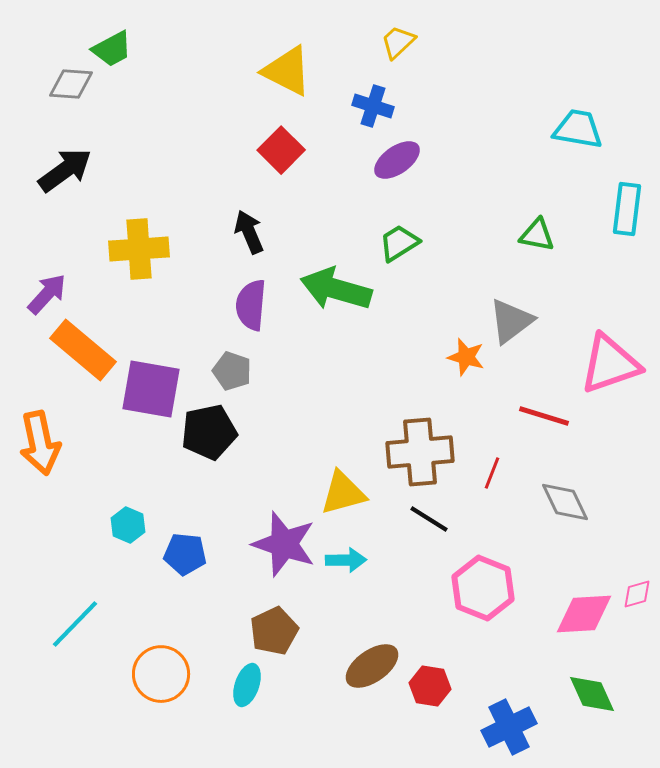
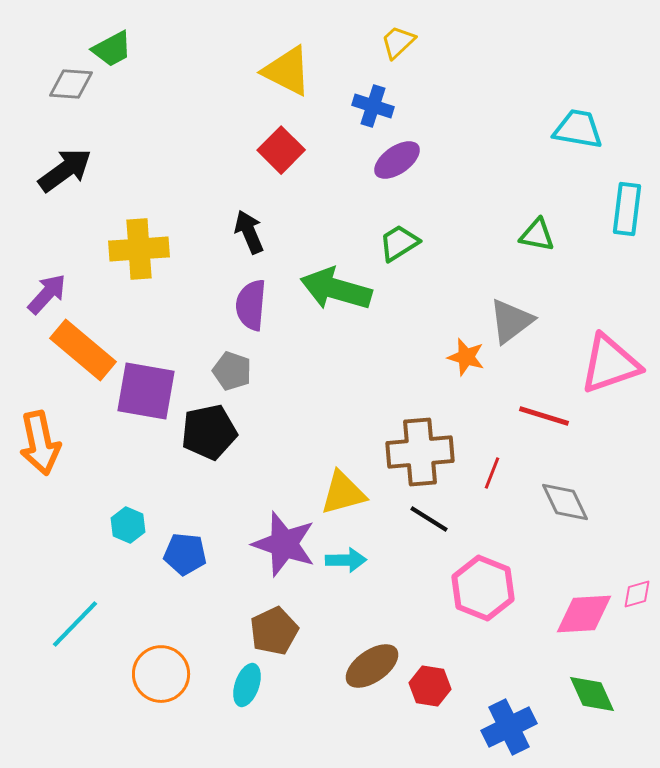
purple square at (151, 389): moved 5 px left, 2 px down
